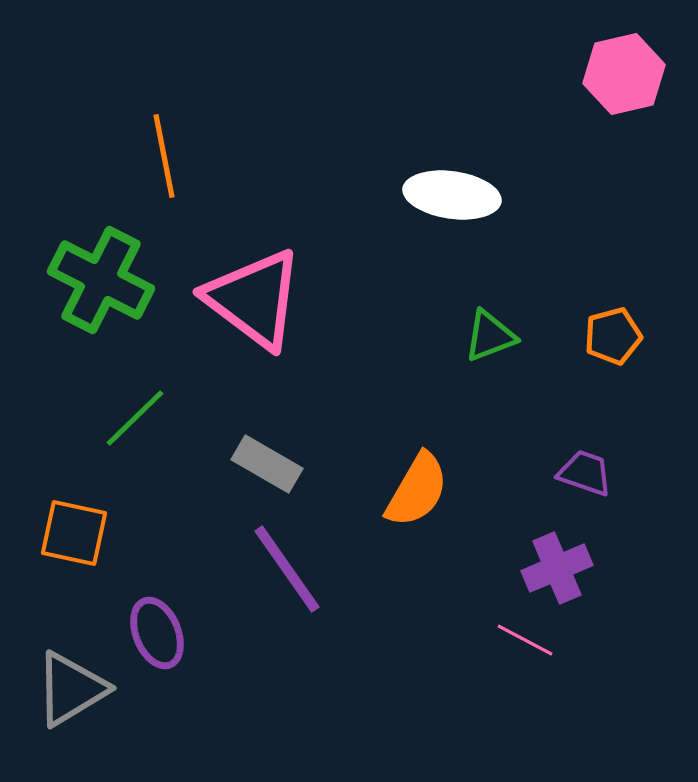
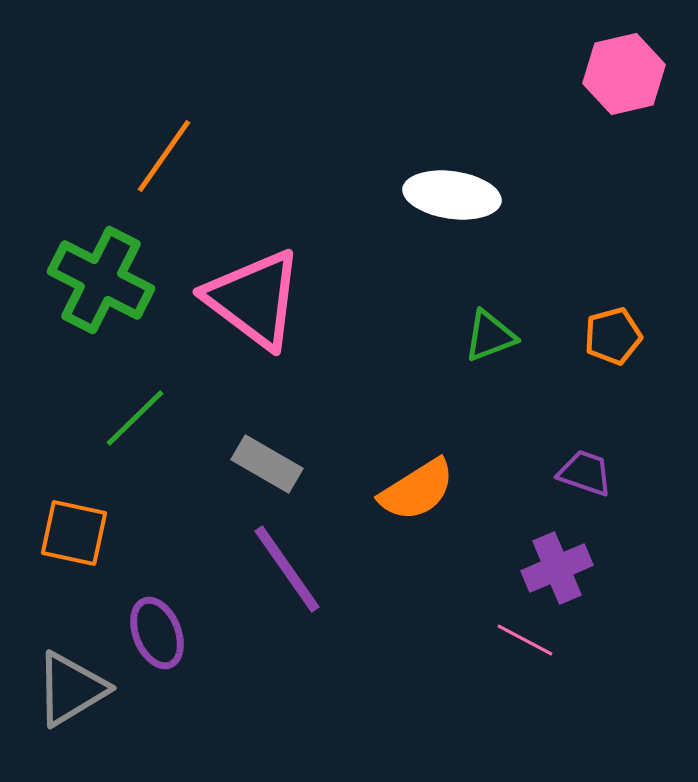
orange line: rotated 46 degrees clockwise
orange semicircle: rotated 28 degrees clockwise
